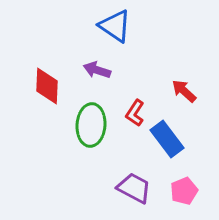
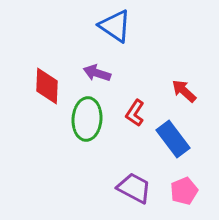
purple arrow: moved 3 px down
green ellipse: moved 4 px left, 6 px up
blue rectangle: moved 6 px right
